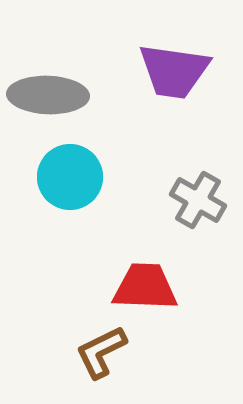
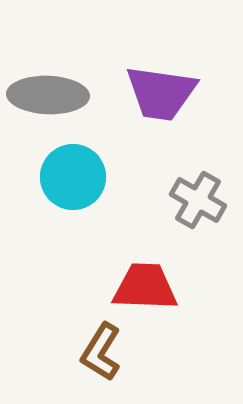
purple trapezoid: moved 13 px left, 22 px down
cyan circle: moved 3 px right
brown L-shape: rotated 32 degrees counterclockwise
